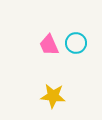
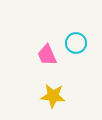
pink trapezoid: moved 2 px left, 10 px down
